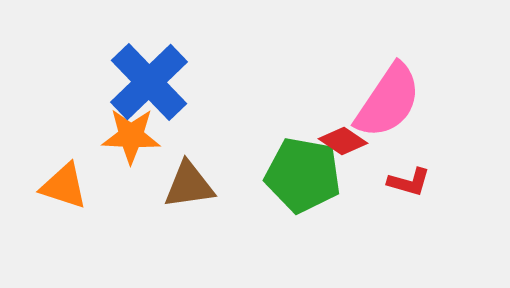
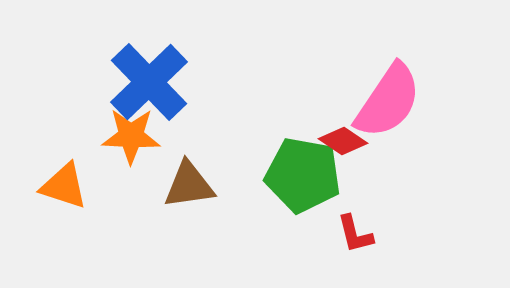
red L-shape: moved 54 px left, 52 px down; rotated 60 degrees clockwise
